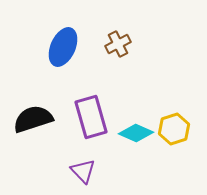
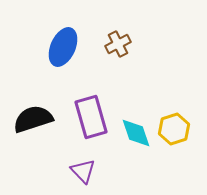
cyan diamond: rotated 48 degrees clockwise
